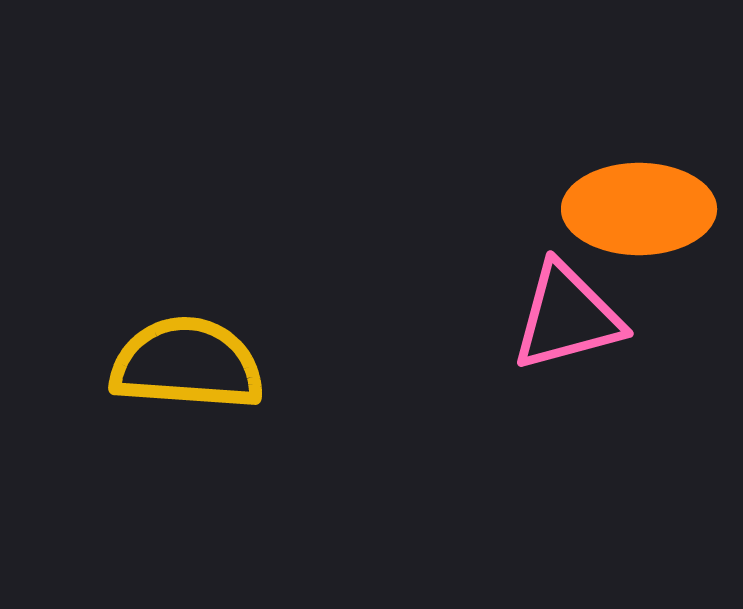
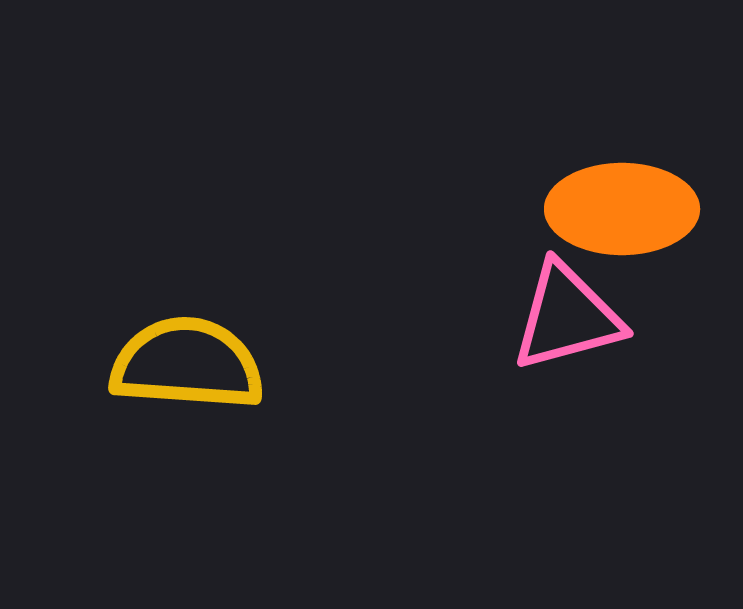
orange ellipse: moved 17 px left
